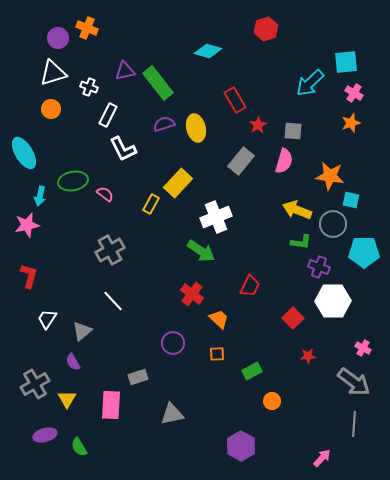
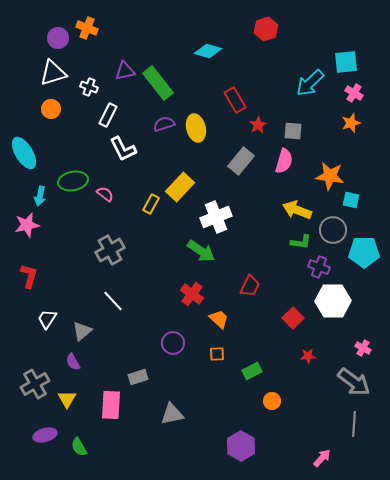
yellow rectangle at (178, 183): moved 2 px right, 4 px down
gray circle at (333, 224): moved 6 px down
